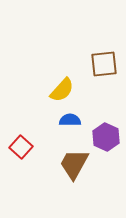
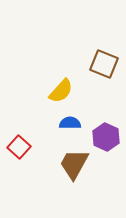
brown square: rotated 28 degrees clockwise
yellow semicircle: moved 1 px left, 1 px down
blue semicircle: moved 3 px down
red square: moved 2 px left
